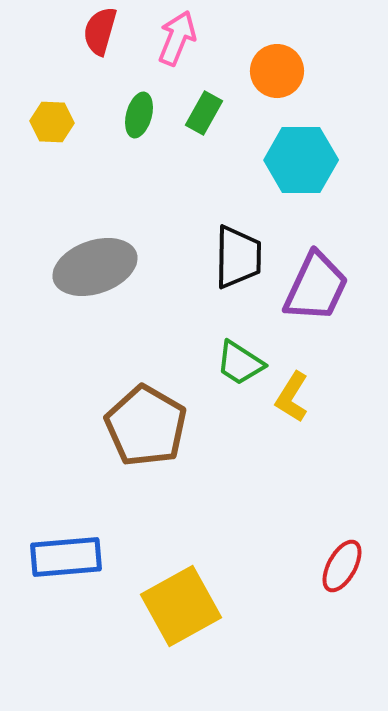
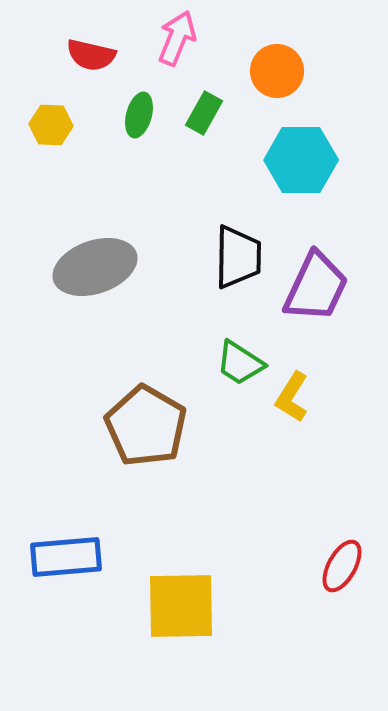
red semicircle: moved 9 px left, 24 px down; rotated 93 degrees counterclockwise
yellow hexagon: moved 1 px left, 3 px down
yellow square: rotated 28 degrees clockwise
